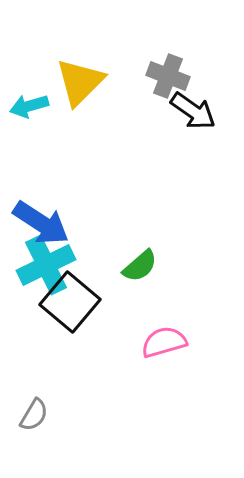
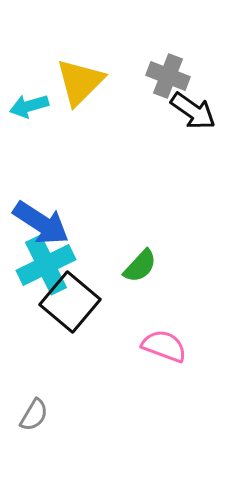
green semicircle: rotated 6 degrees counterclockwise
pink semicircle: moved 4 px down; rotated 36 degrees clockwise
